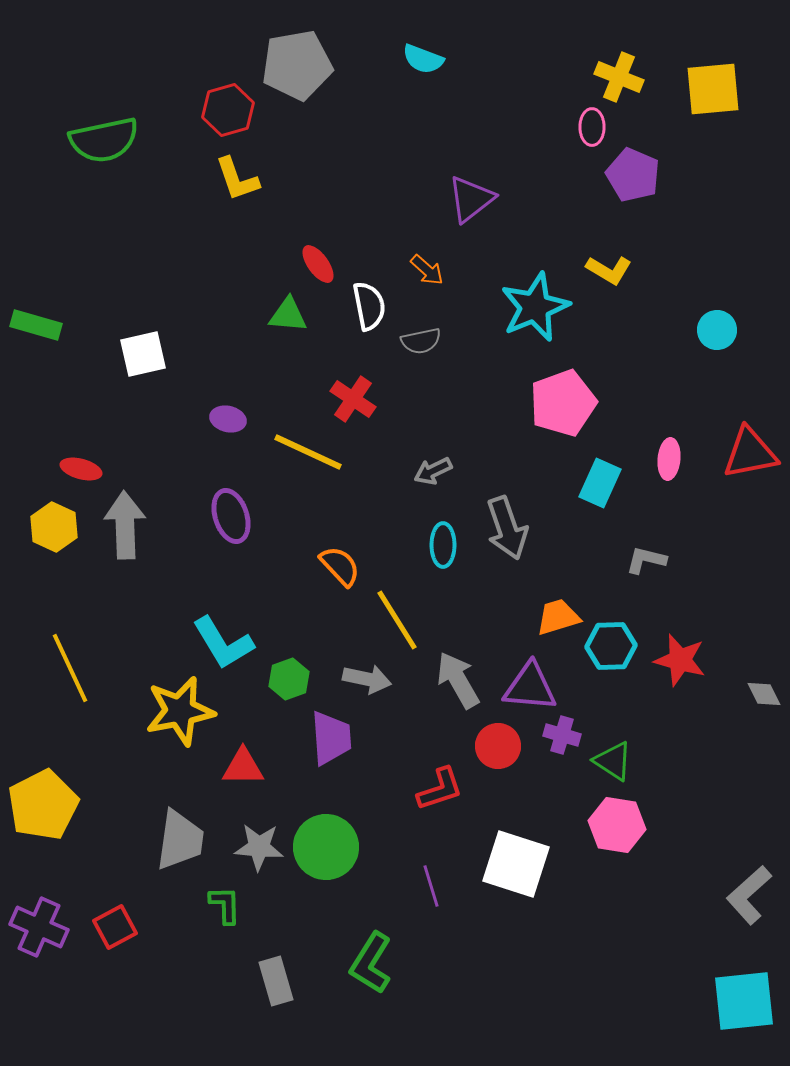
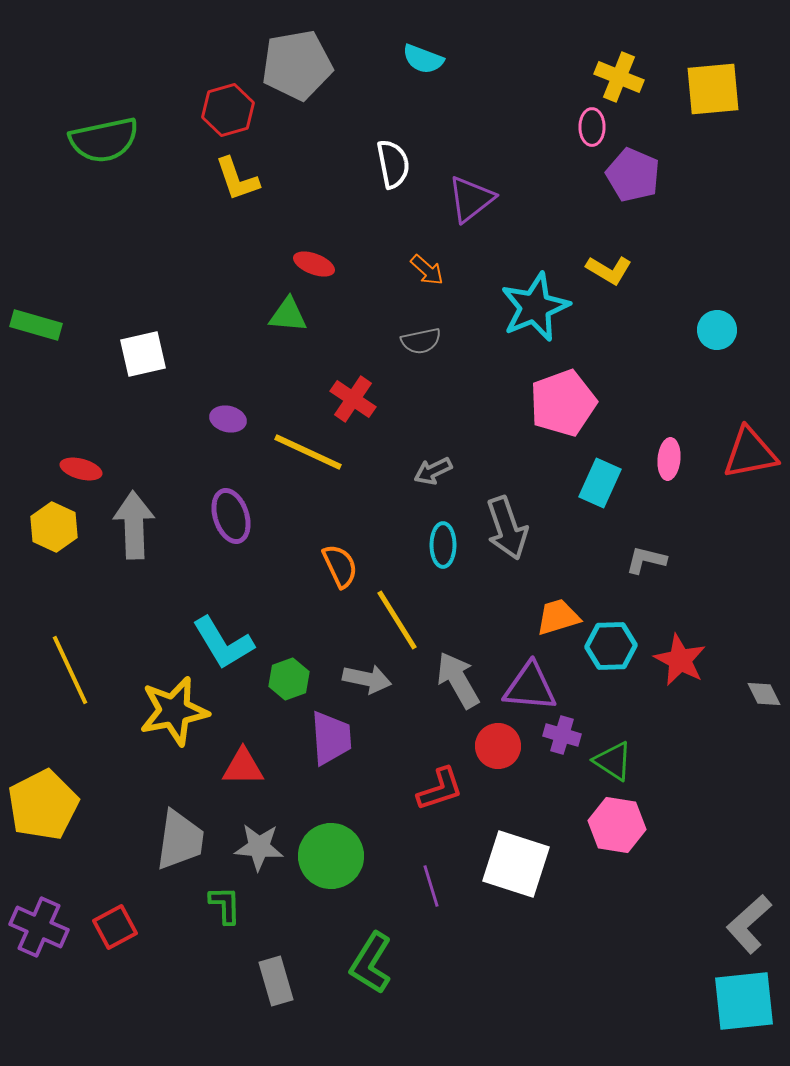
red ellipse at (318, 264): moved 4 px left; rotated 33 degrees counterclockwise
white semicircle at (369, 306): moved 24 px right, 142 px up
gray arrow at (125, 525): moved 9 px right
orange semicircle at (340, 566): rotated 18 degrees clockwise
red star at (680, 660): rotated 12 degrees clockwise
yellow line at (70, 668): moved 2 px down
yellow star at (180, 711): moved 6 px left
green circle at (326, 847): moved 5 px right, 9 px down
gray L-shape at (749, 895): moved 29 px down
